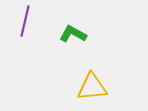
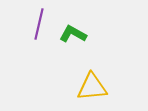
purple line: moved 14 px right, 3 px down
